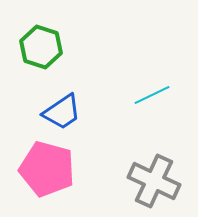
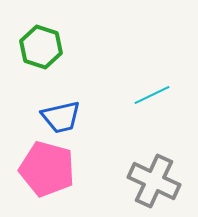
blue trapezoid: moved 1 px left, 5 px down; rotated 21 degrees clockwise
